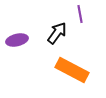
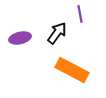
purple ellipse: moved 3 px right, 2 px up
